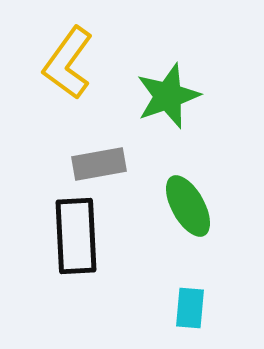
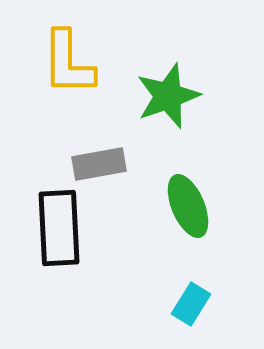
yellow L-shape: rotated 36 degrees counterclockwise
green ellipse: rotated 6 degrees clockwise
black rectangle: moved 17 px left, 8 px up
cyan rectangle: moved 1 px right, 4 px up; rotated 27 degrees clockwise
